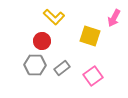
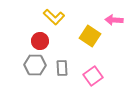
pink arrow: moved 2 px down; rotated 66 degrees clockwise
yellow square: rotated 15 degrees clockwise
red circle: moved 2 px left
gray rectangle: rotated 56 degrees counterclockwise
